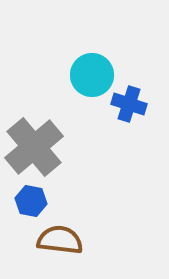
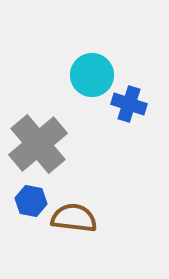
gray cross: moved 4 px right, 3 px up
brown semicircle: moved 14 px right, 22 px up
